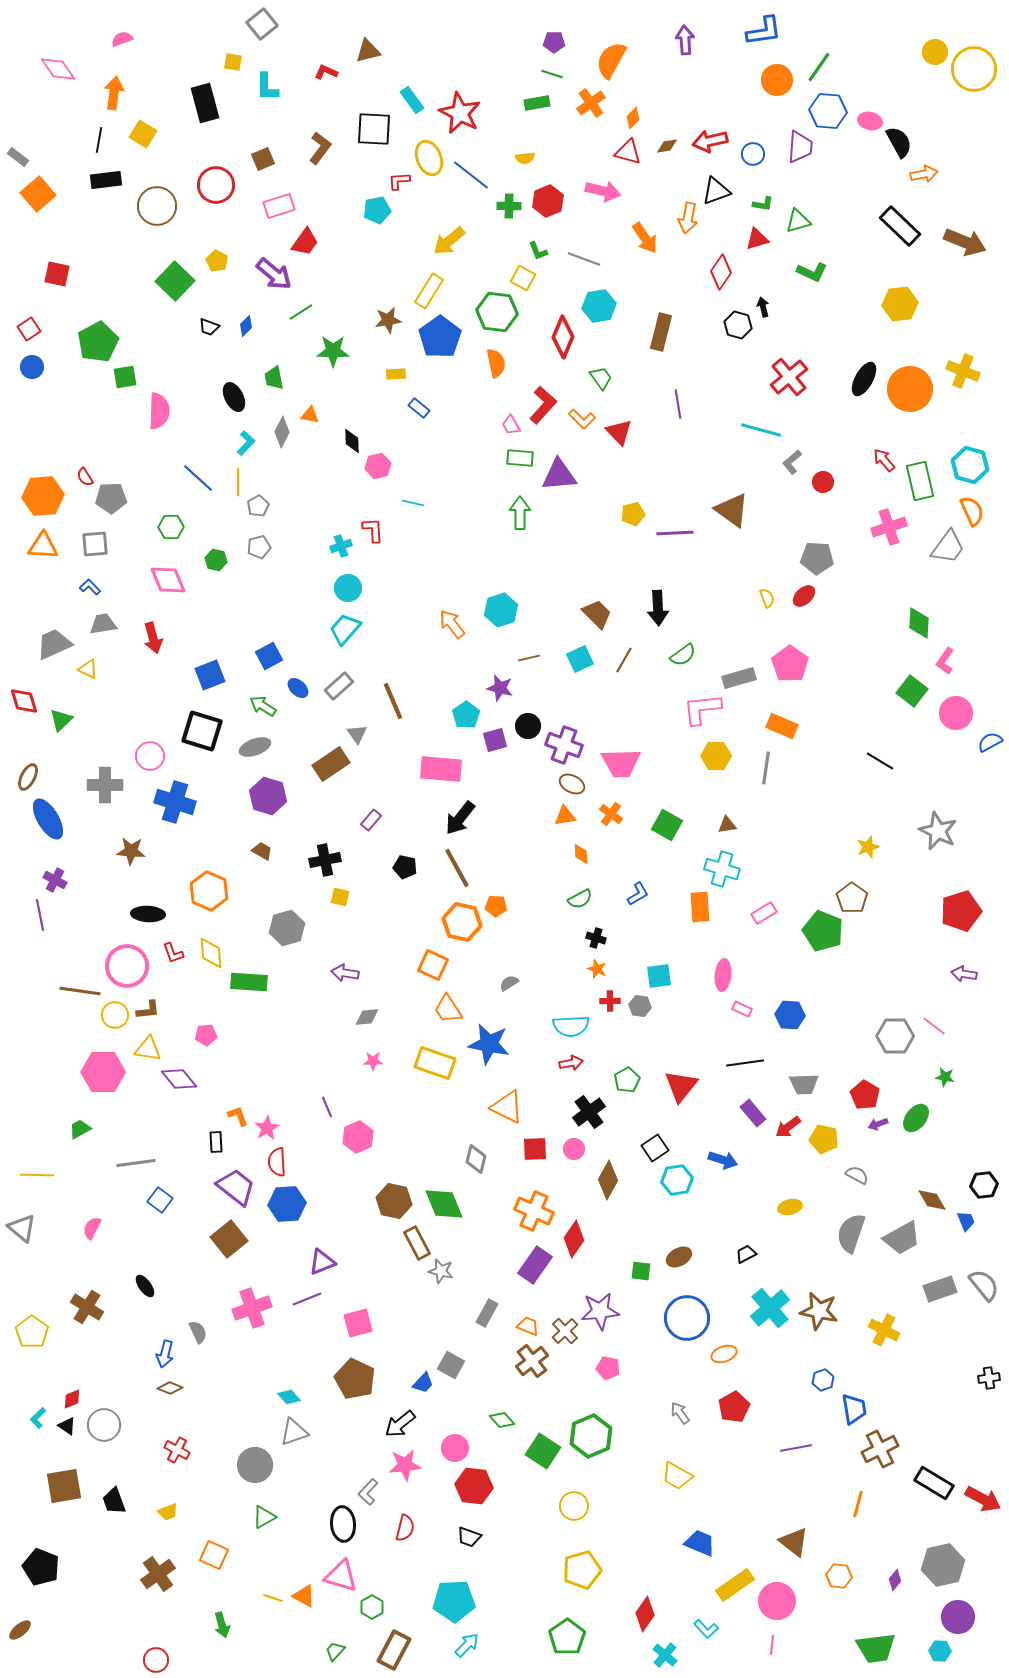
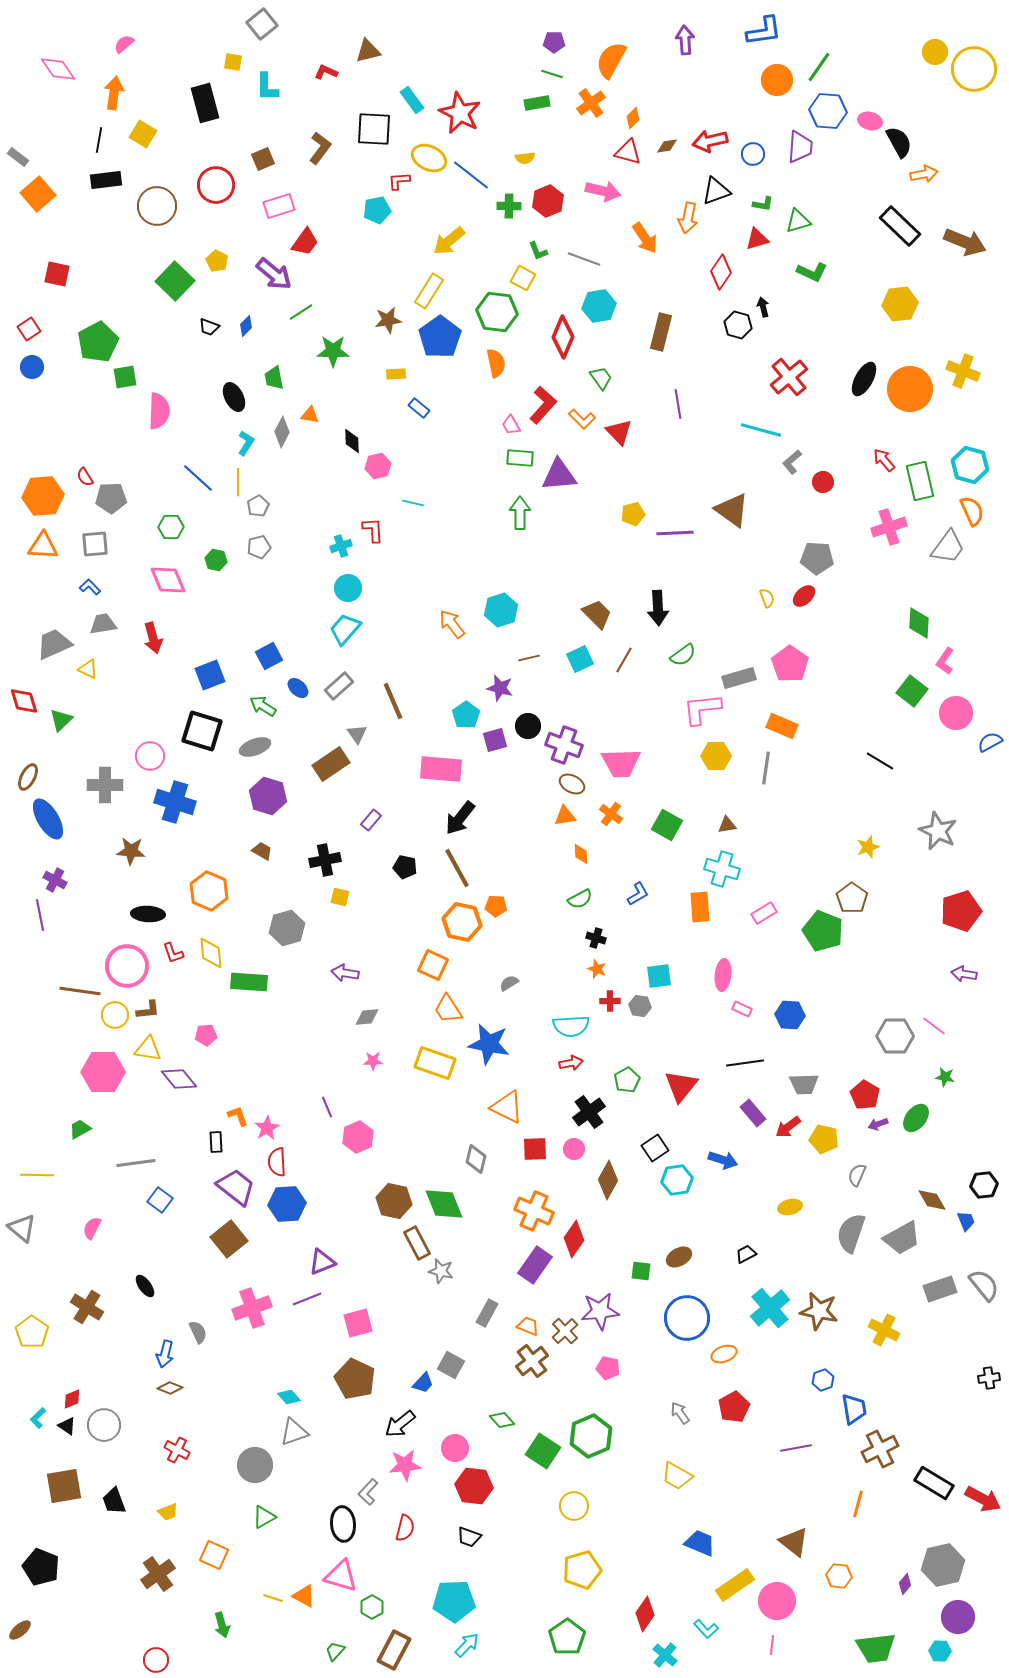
pink semicircle at (122, 39): moved 2 px right, 5 px down; rotated 20 degrees counterclockwise
yellow ellipse at (429, 158): rotated 44 degrees counterclockwise
cyan L-shape at (246, 443): rotated 10 degrees counterclockwise
gray semicircle at (857, 1175): rotated 95 degrees counterclockwise
purple diamond at (895, 1580): moved 10 px right, 4 px down
